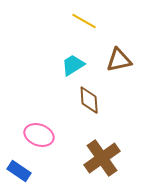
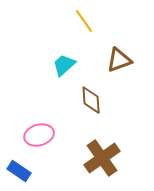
yellow line: rotated 25 degrees clockwise
brown triangle: rotated 8 degrees counterclockwise
cyan trapezoid: moved 9 px left; rotated 10 degrees counterclockwise
brown diamond: moved 2 px right
pink ellipse: rotated 36 degrees counterclockwise
